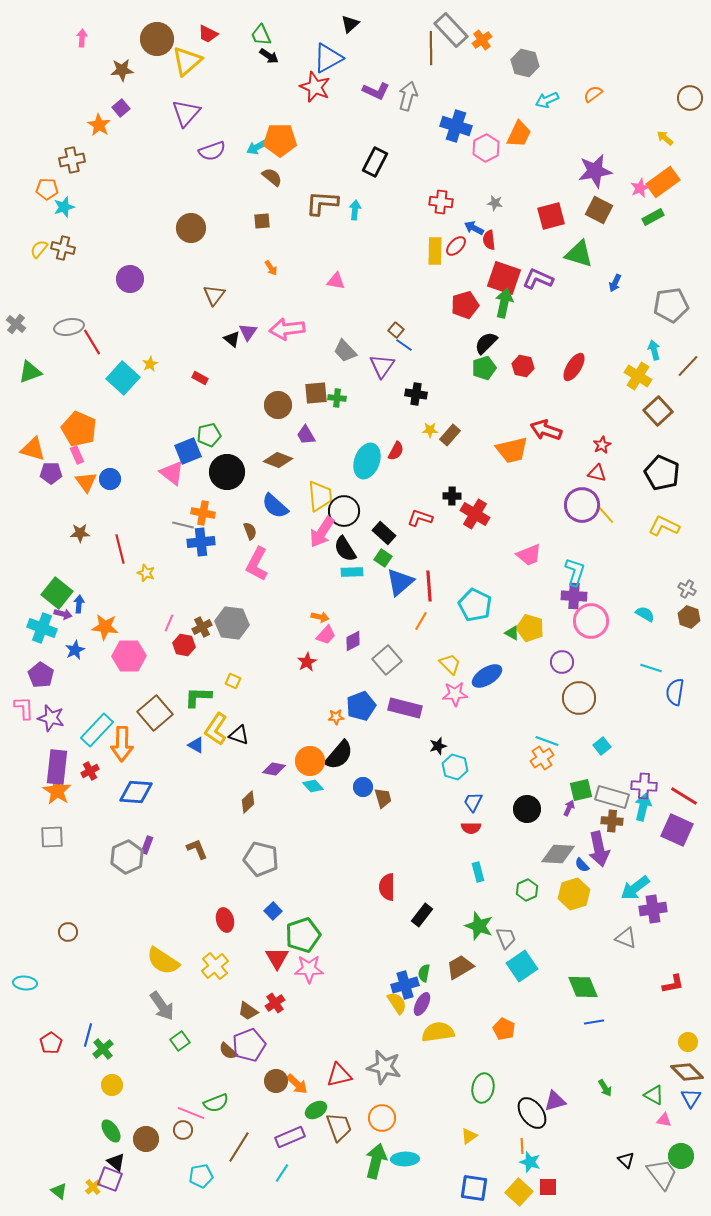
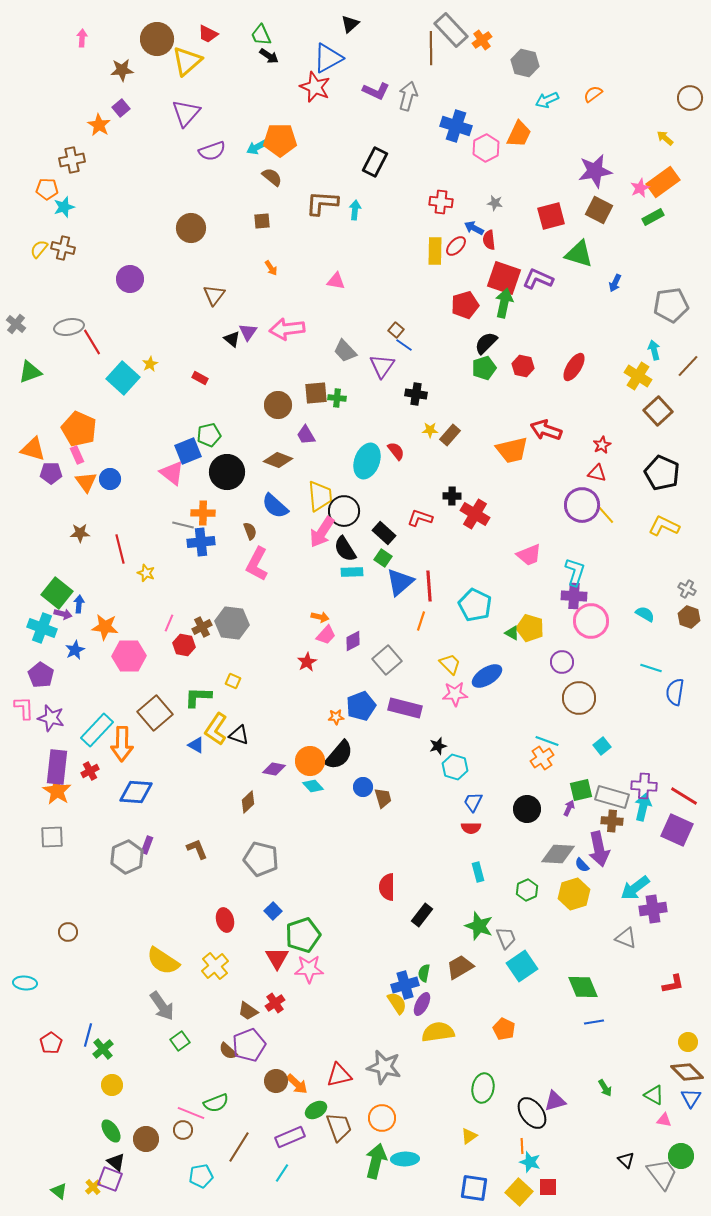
red semicircle at (396, 451): rotated 66 degrees counterclockwise
orange cross at (203, 513): rotated 10 degrees counterclockwise
orange line at (421, 621): rotated 12 degrees counterclockwise
